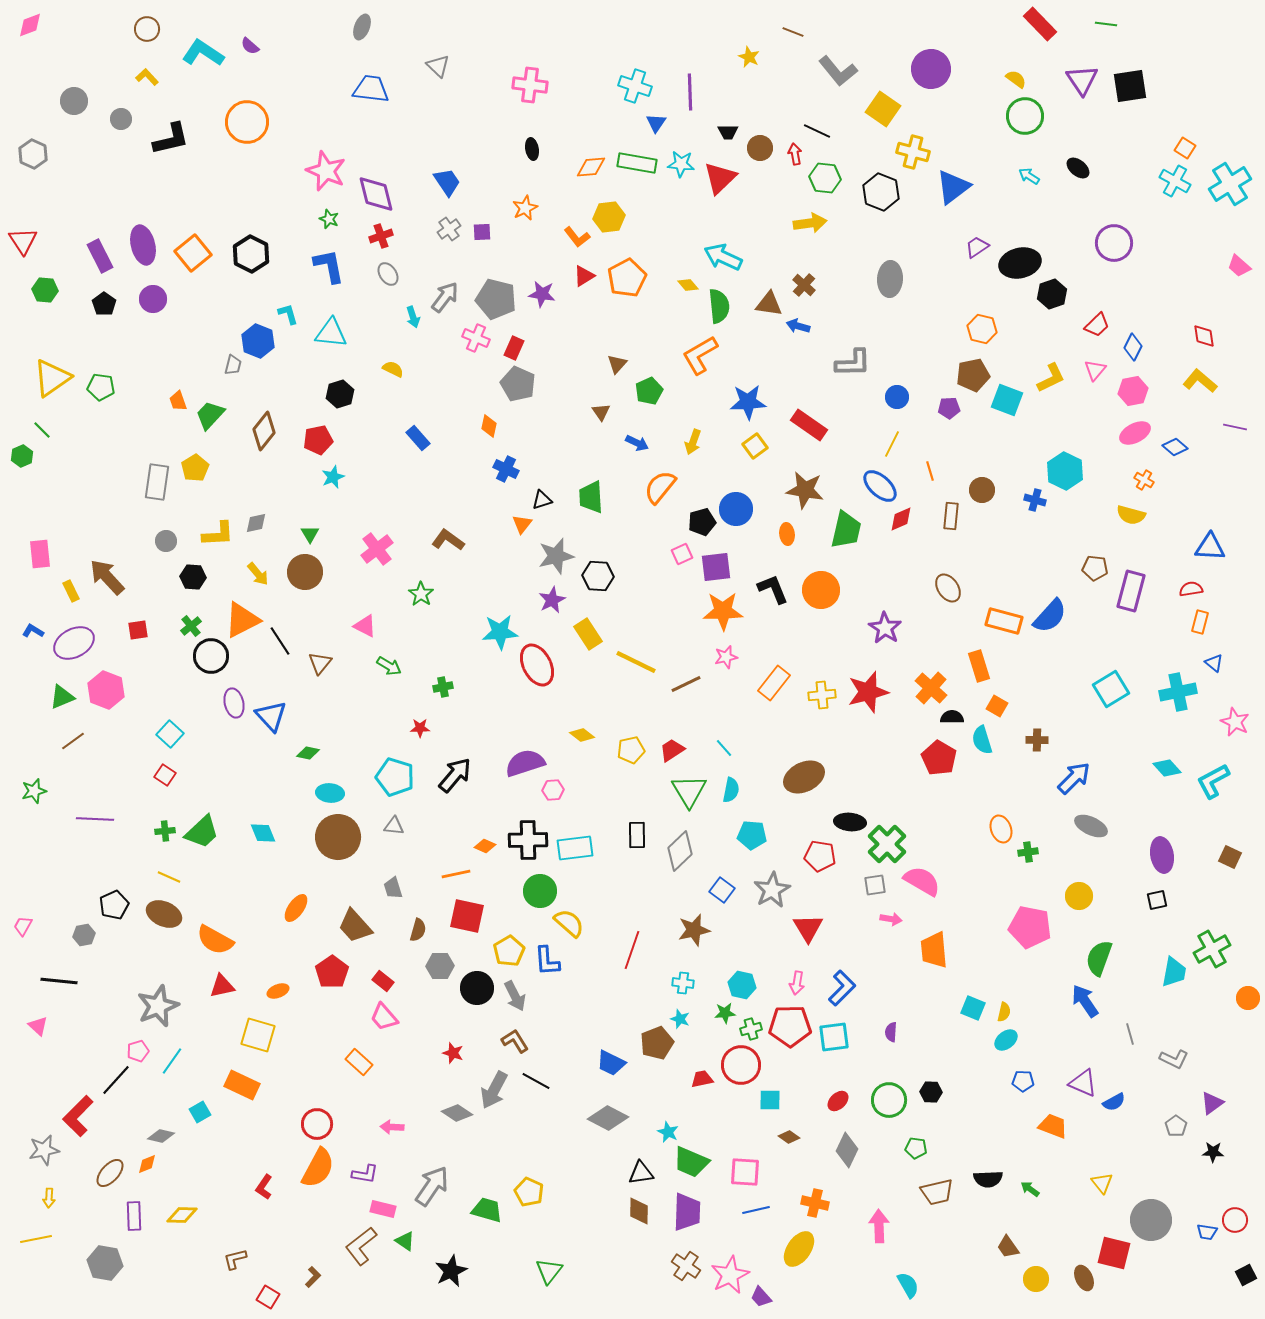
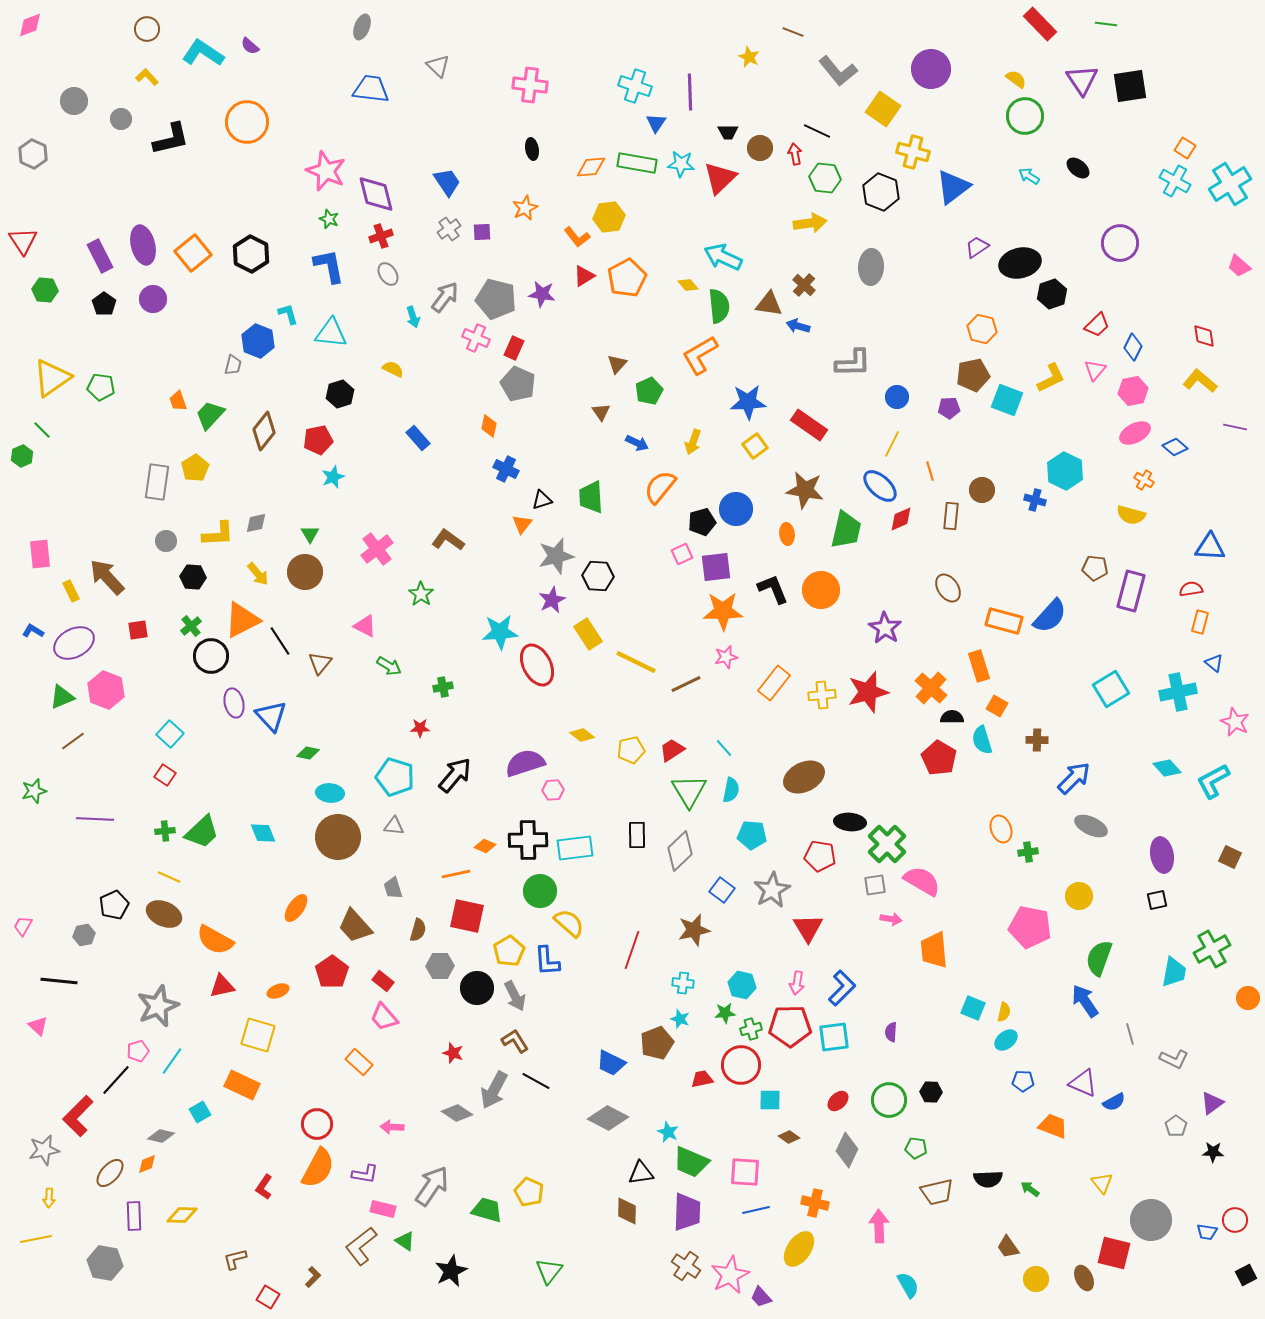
purple circle at (1114, 243): moved 6 px right
gray ellipse at (890, 279): moved 19 px left, 12 px up
brown diamond at (639, 1211): moved 12 px left
